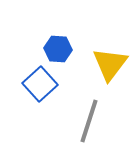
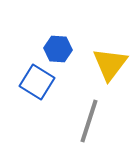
blue square: moved 3 px left, 2 px up; rotated 16 degrees counterclockwise
